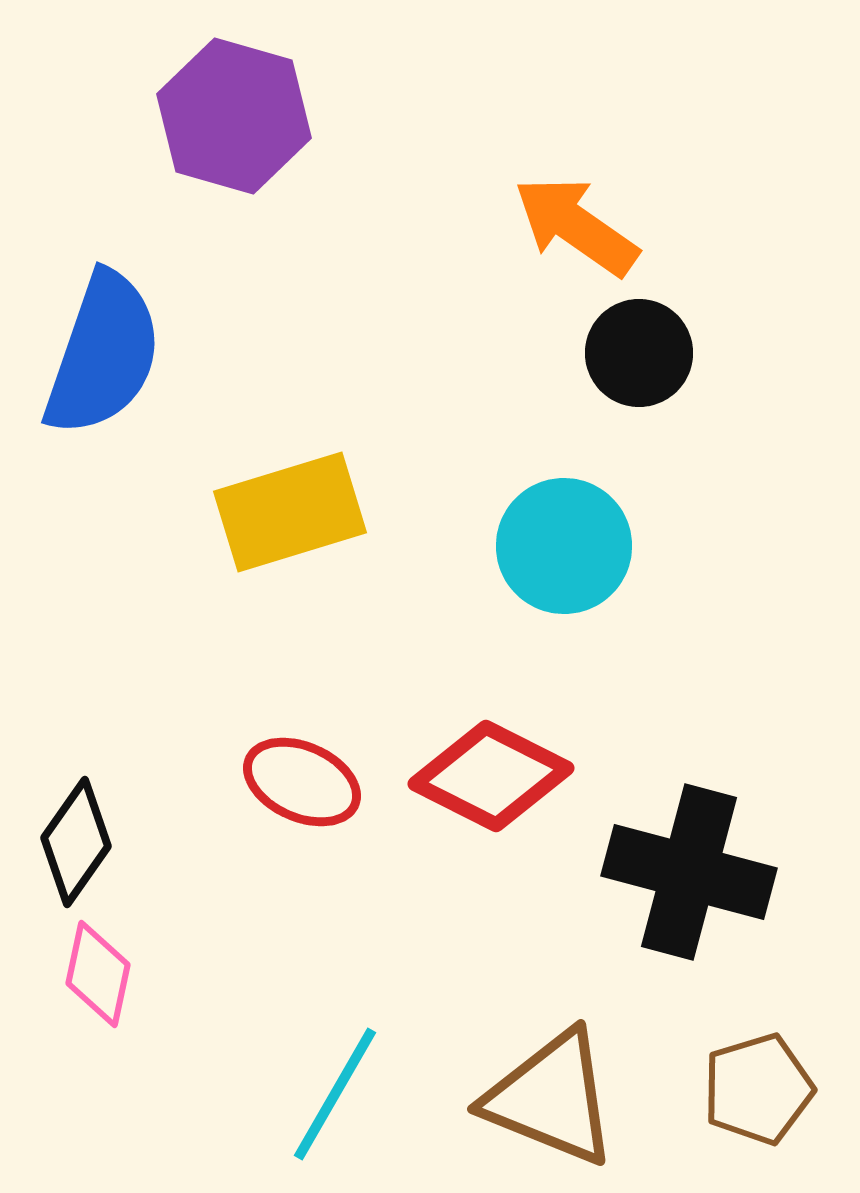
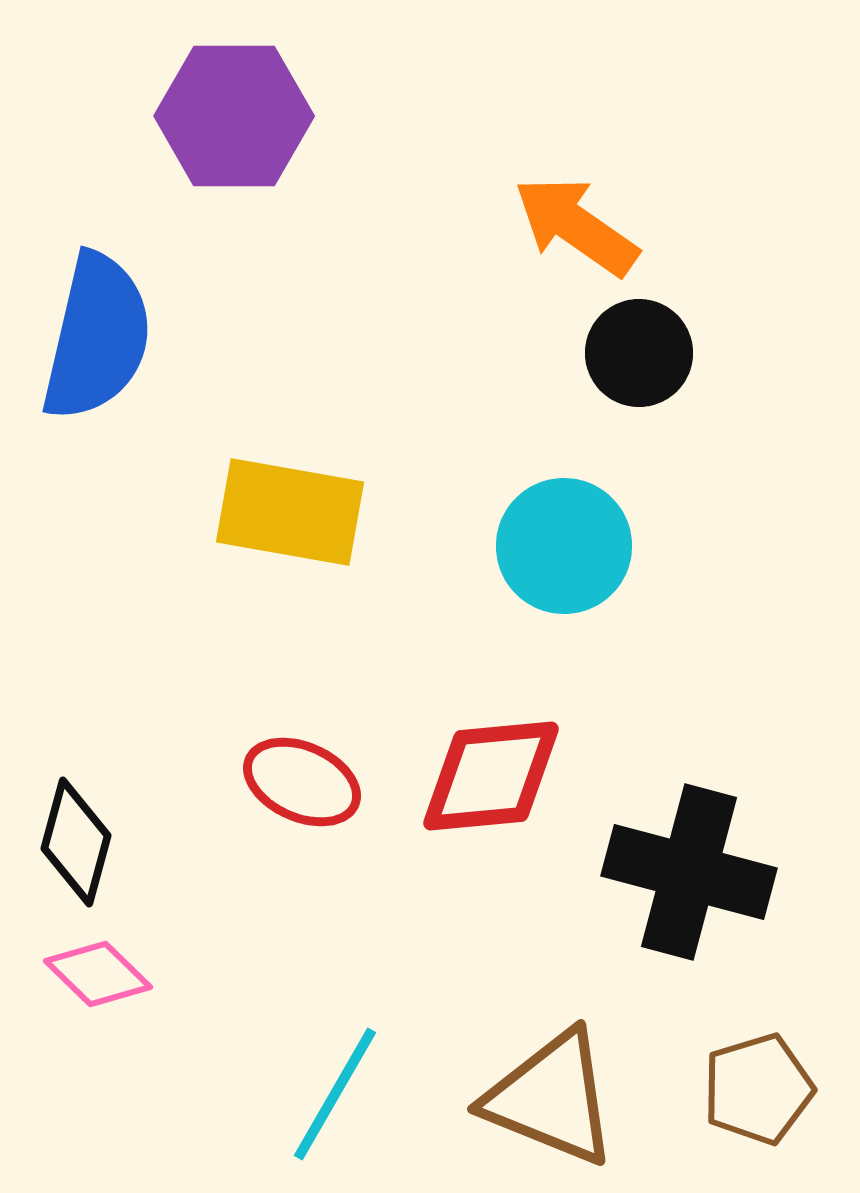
purple hexagon: rotated 16 degrees counterclockwise
blue semicircle: moved 6 px left, 17 px up; rotated 6 degrees counterclockwise
yellow rectangle: rotated 27 degrees clockwise
red diamond: rotated 32 degrees counterclockwise
black diamond: rotated 20 degrees counterclockwise
pink diamond: rotated 58 degrees counterclockwise
